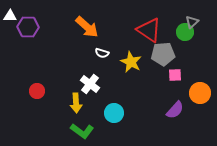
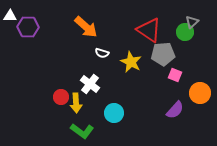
orange arrow: moved 1 px left
pink square: rotated 24 degrees clockwise
red circle: moved 24 px right, 6 px down
